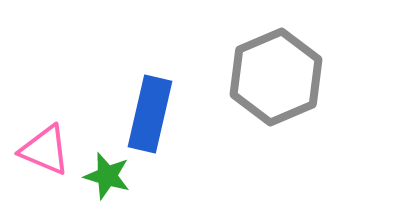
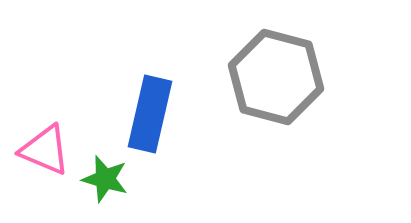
gray hexagon: rotated 22 degrees counterclockwise
green star: moved 2 px left, 3 px down
